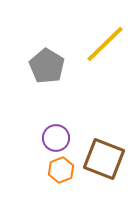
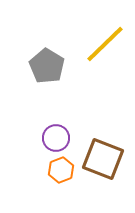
brown square: moved 1 px left
